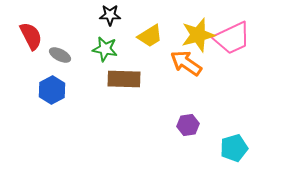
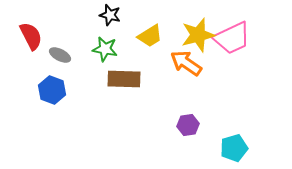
black star: rotated 15 degrees clockwise
blue hexagon: rotated 12 degrees counterclockwise
